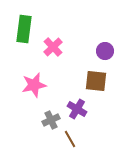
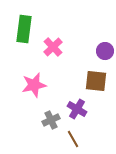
brown line: moved 3 px right
